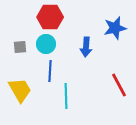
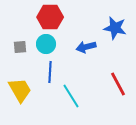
blue star: rotated 25 degrees clockwise
blue arrow: rotated 72 degrees clockwise
blue line: moved 1 px down
red line: moved 1 px left, 1 px up
cyan line: moved 5 px right; rotated 30 degrees counterclockwise
